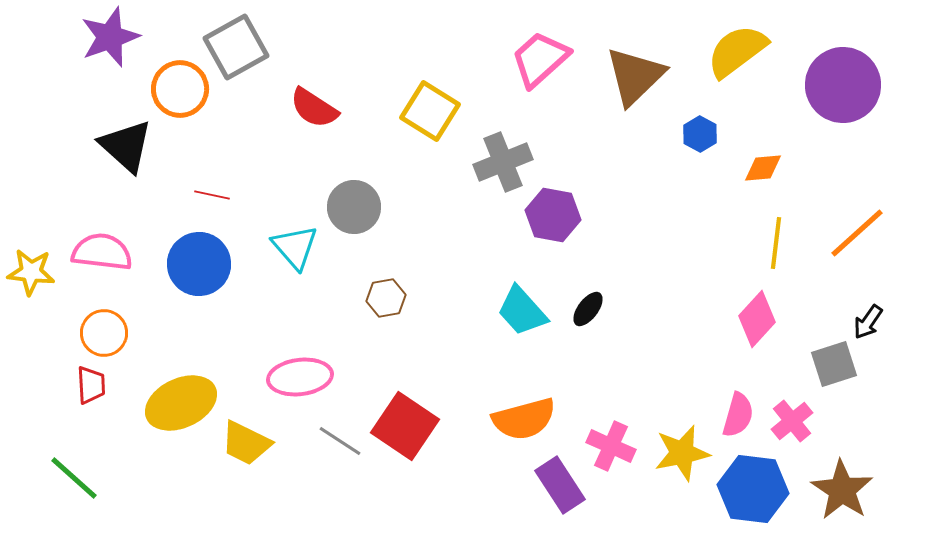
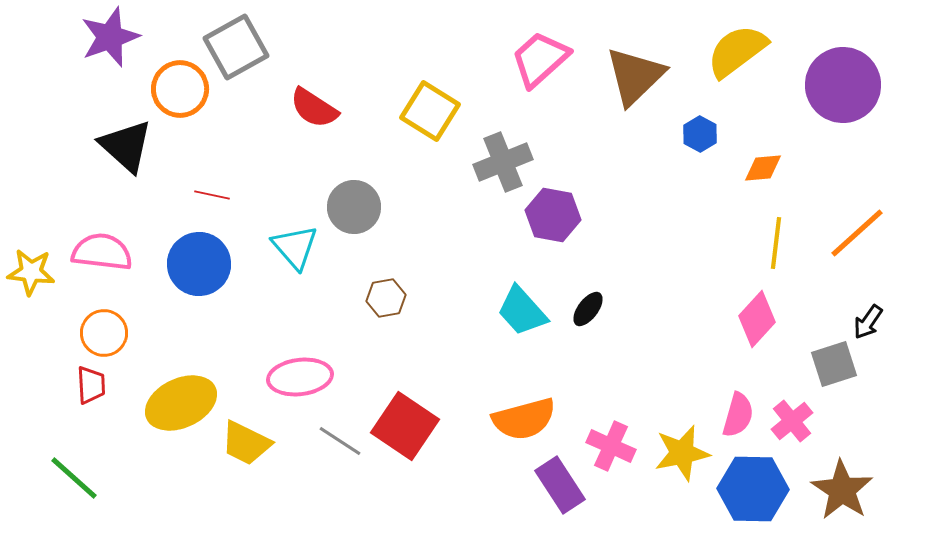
blue hexagon at (753, 489): rotated 6 degrees counterclockwise
